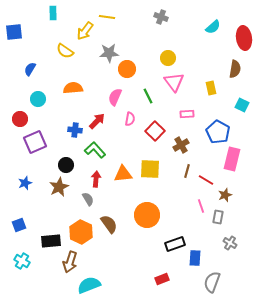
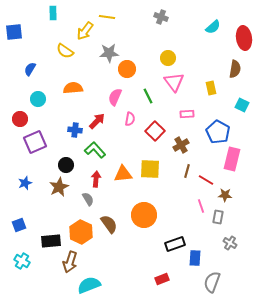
brown star at (225, 195): rotated 24 degrees clockwise
orange circle at (147, 215): moved 3 px left
